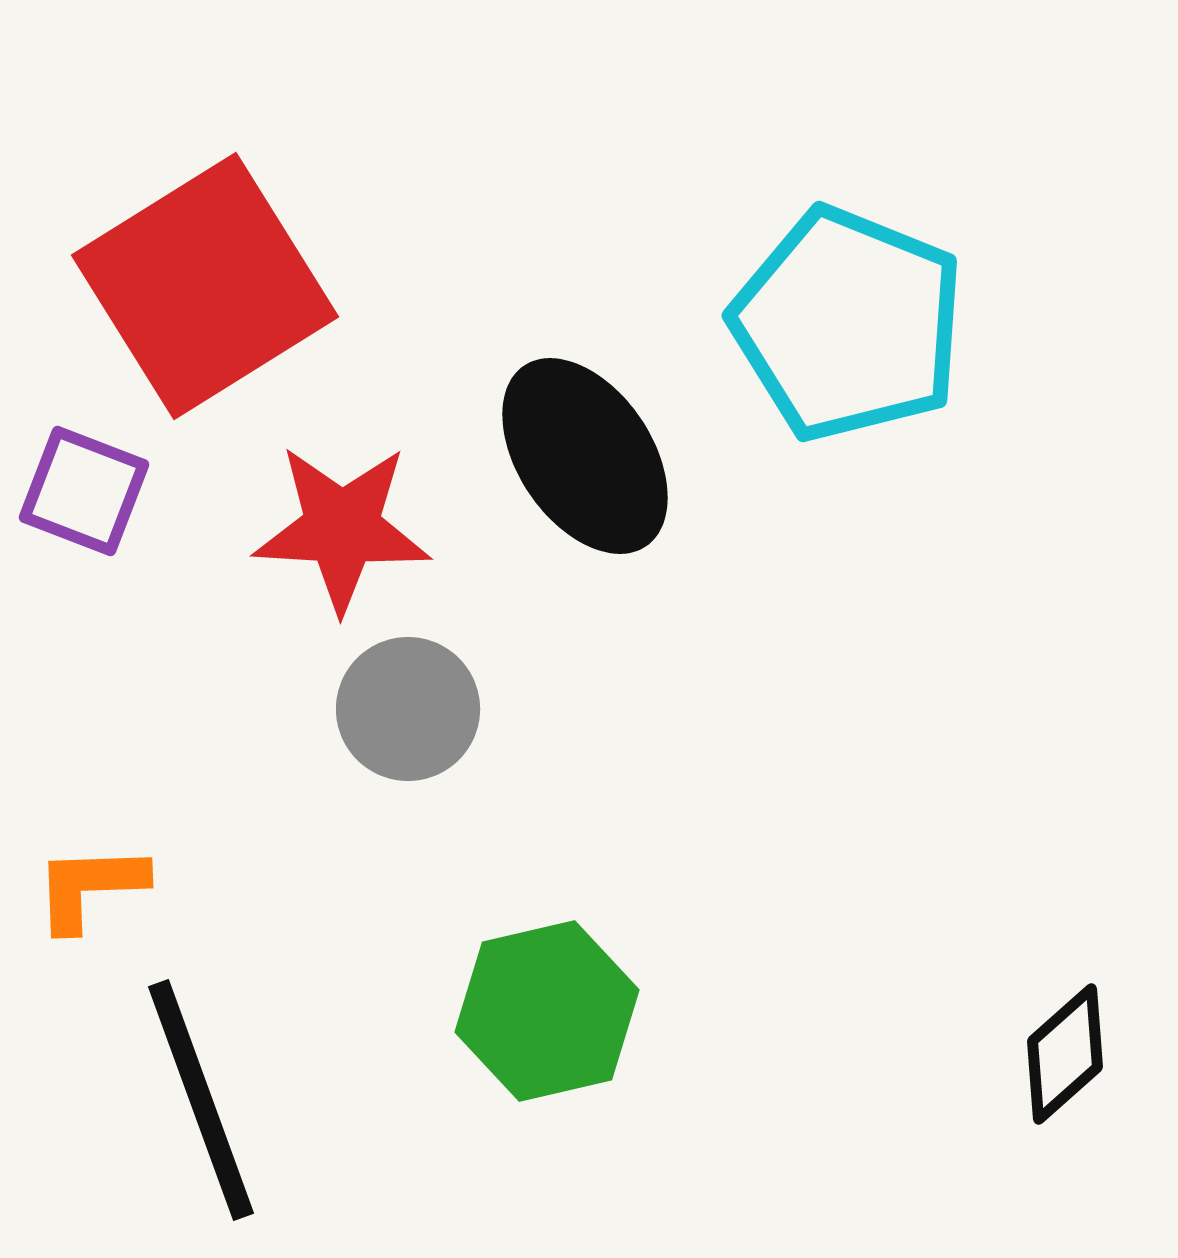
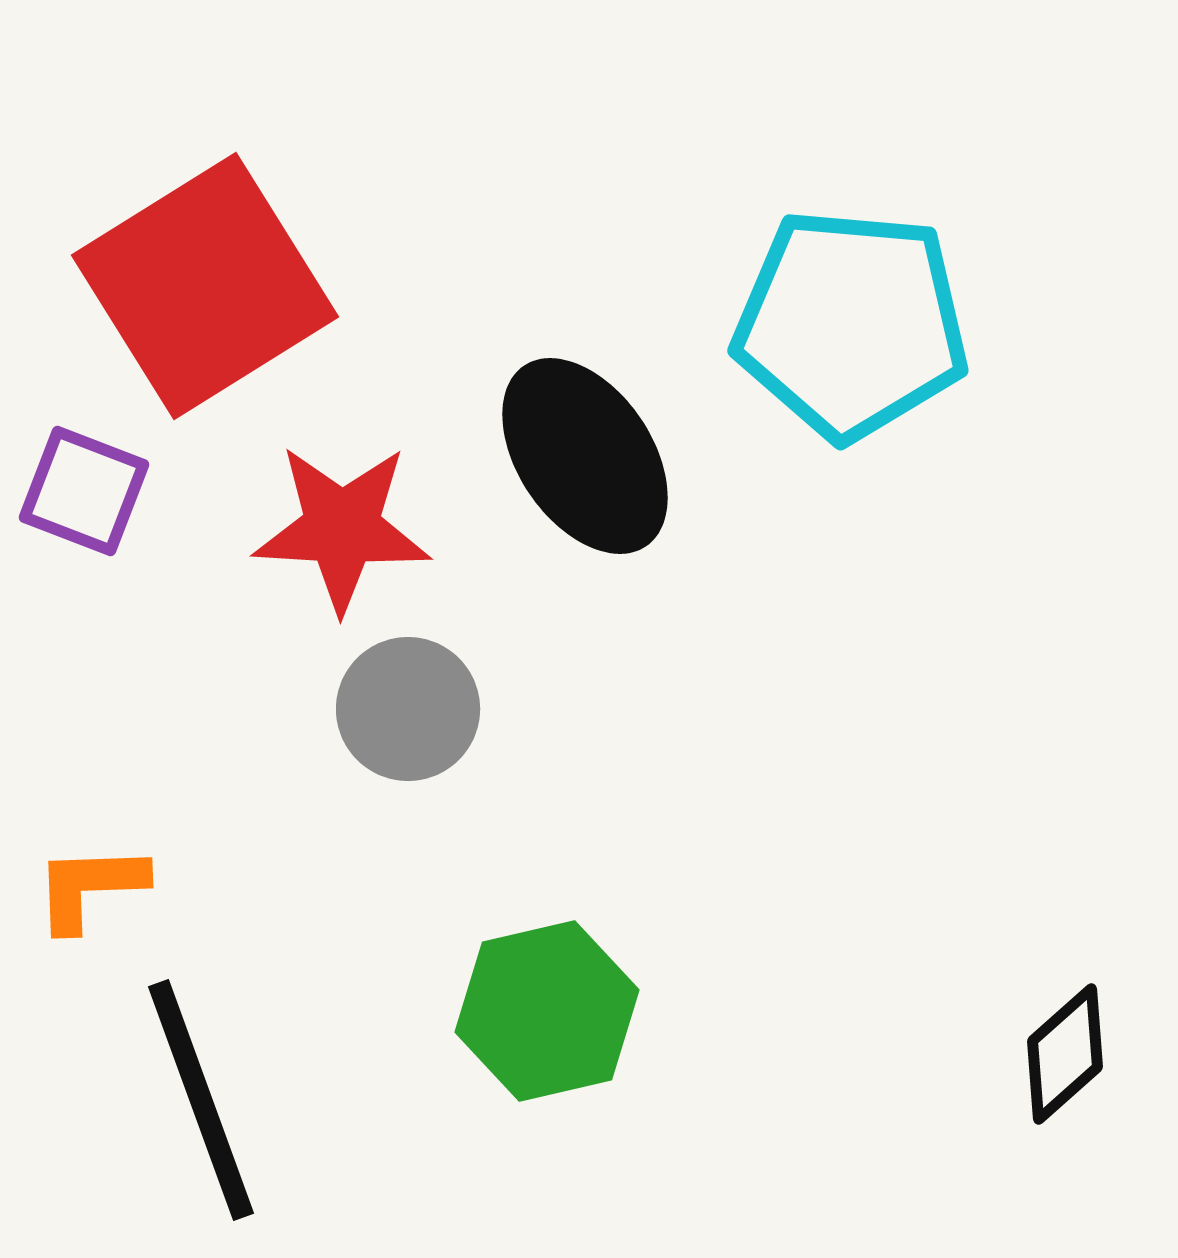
cyan pentagon: moved 3 px right; rotated 17 degrees counterclockwise
